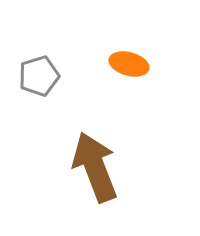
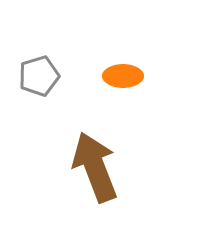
orange ellipse: moved 6 px left, 12 px down; rotated 15 degrees counterclockwise
